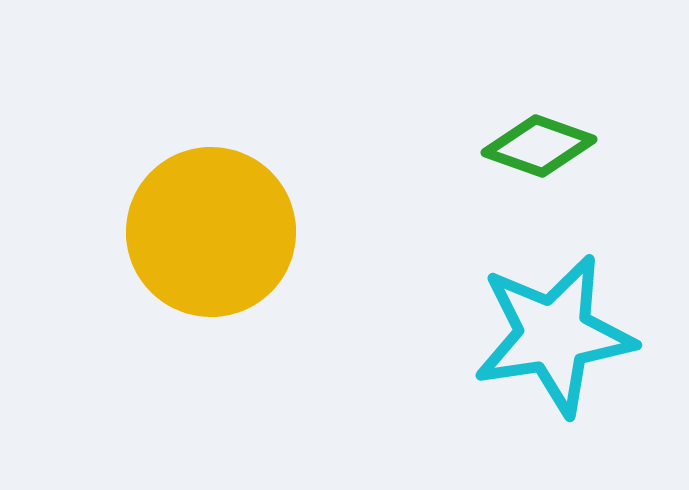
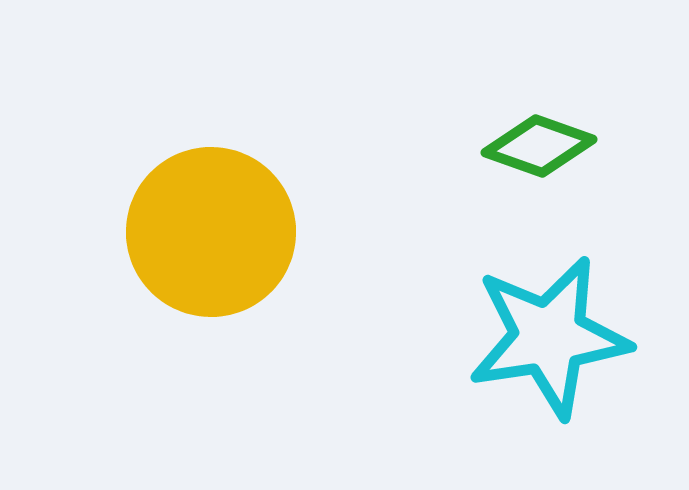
cyan star: moved 5 px left, 2 px down
